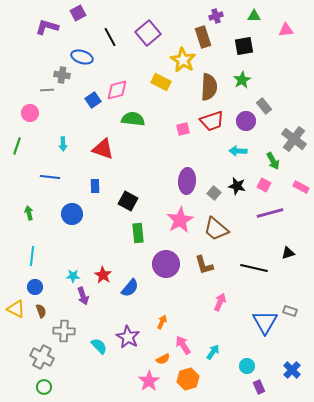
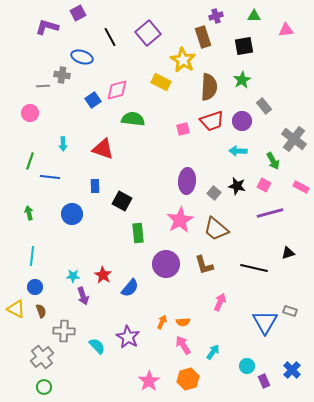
gray line at (47, 90): moved 4 px left, 4 px up
purple circle at (246, 121): moved 4 px left
green line at (17, 146): moved 13 px right, 15 px down
black square at (128, 201): moved 6 px left
cyan semicircle at (99, 346): moved 2 px left
gray cross at (42, 357): rotated 25 degrees clockwise
orange semicircle at (163, 359): moved 20 px right, 37 px up; rotated 24 degrees clockwise
purple rectangle at (259, 387): moved 5 px right, 6 px up
